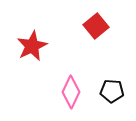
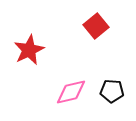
red star: moved 3 px left, 4 px down
pink diamond: rotated 52 degrees clockwise
